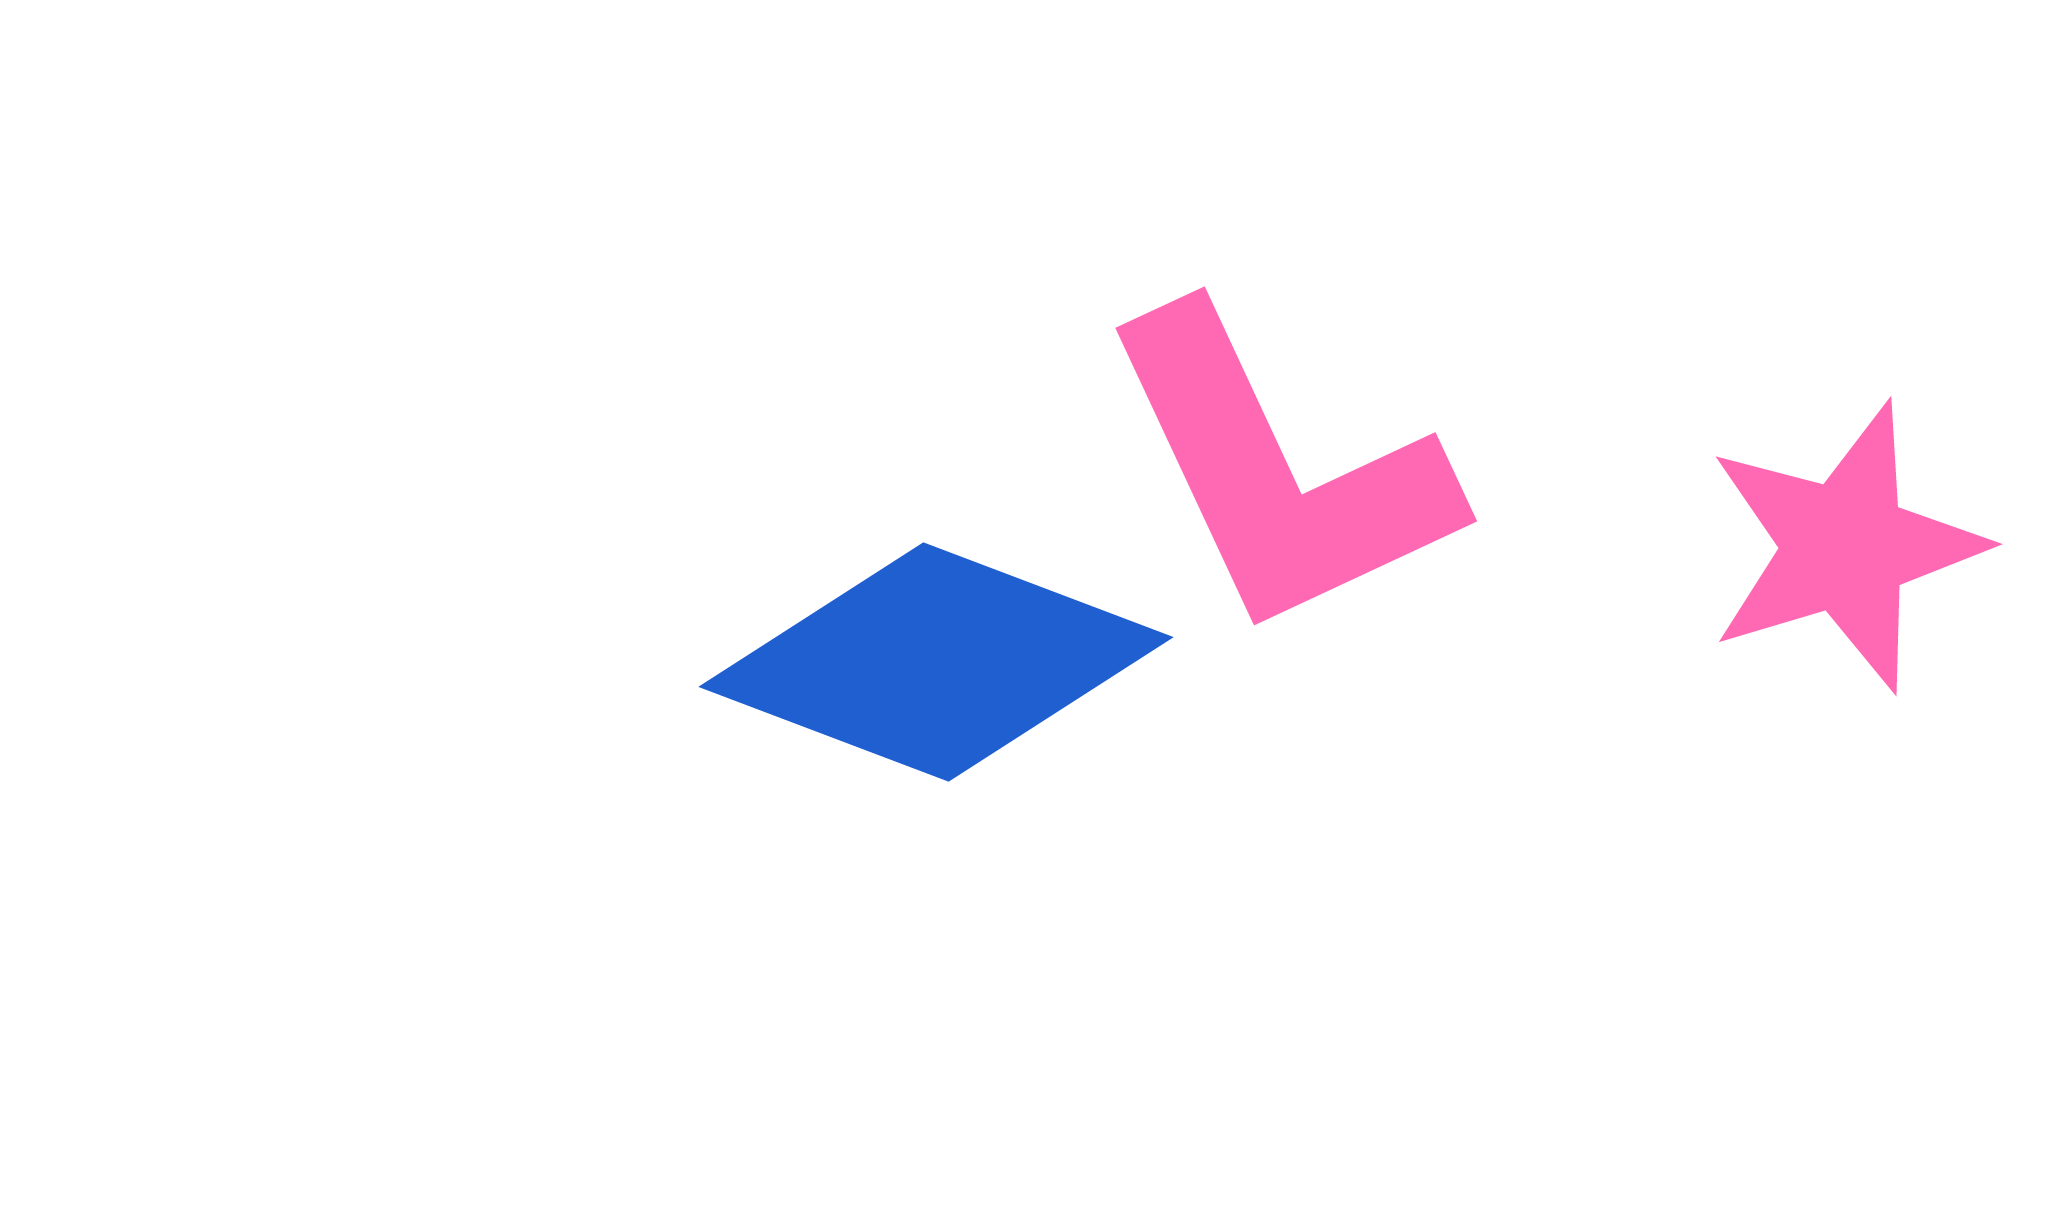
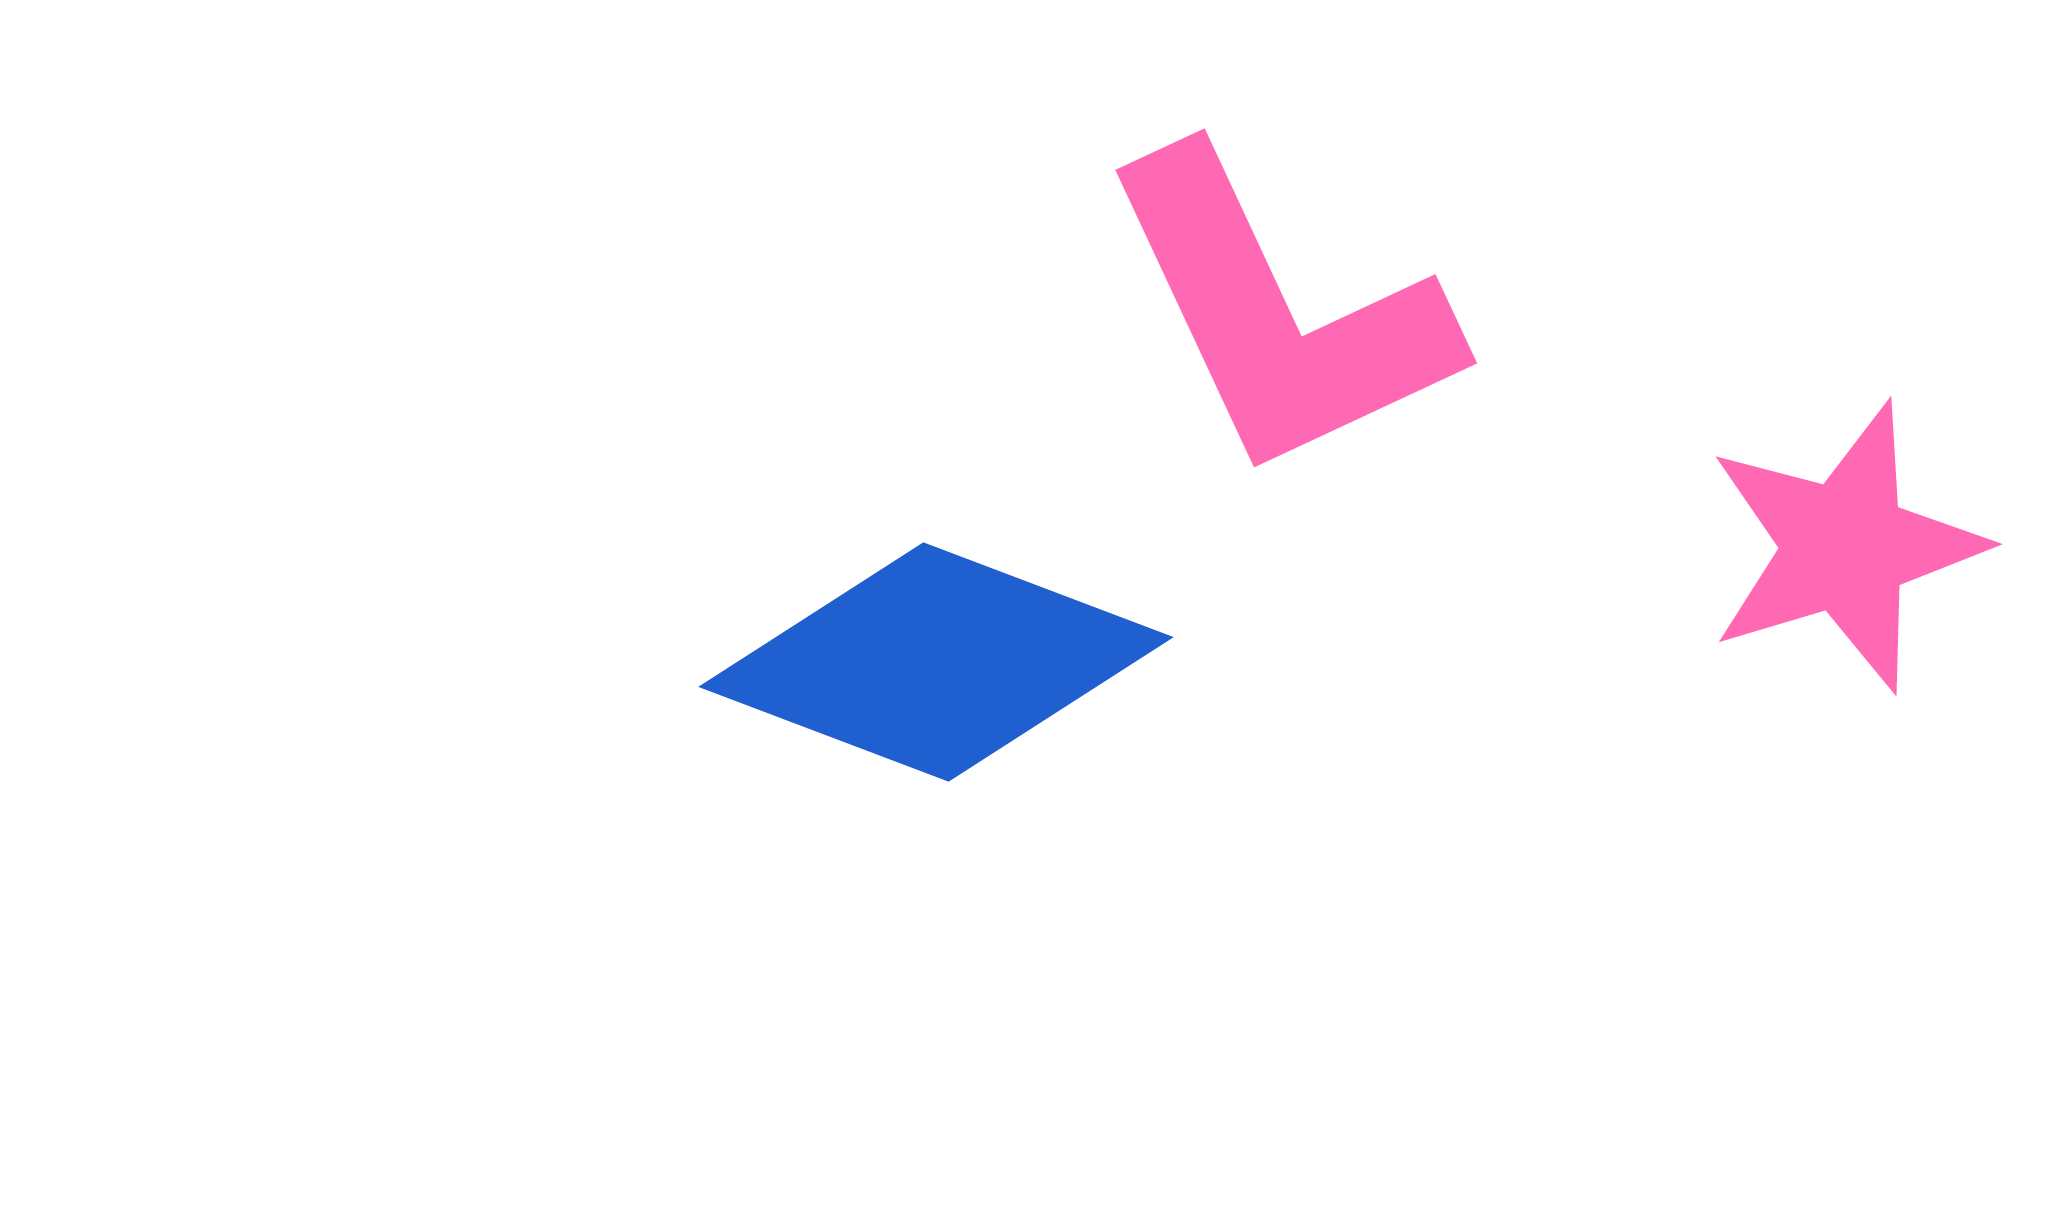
pink L-shape: moved 158 px up
